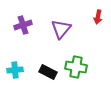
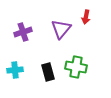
red arrow: moved 12 px left
purple cross: moved 7 px down
black rectangle: rotated 48 degrees clockwise
